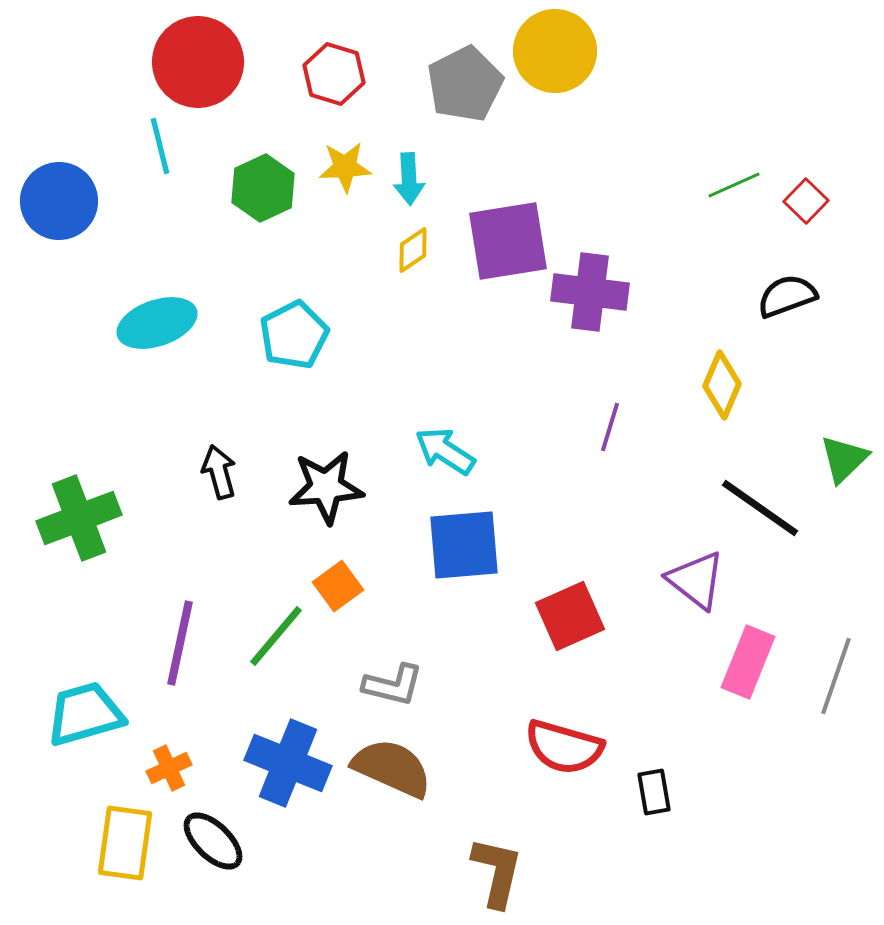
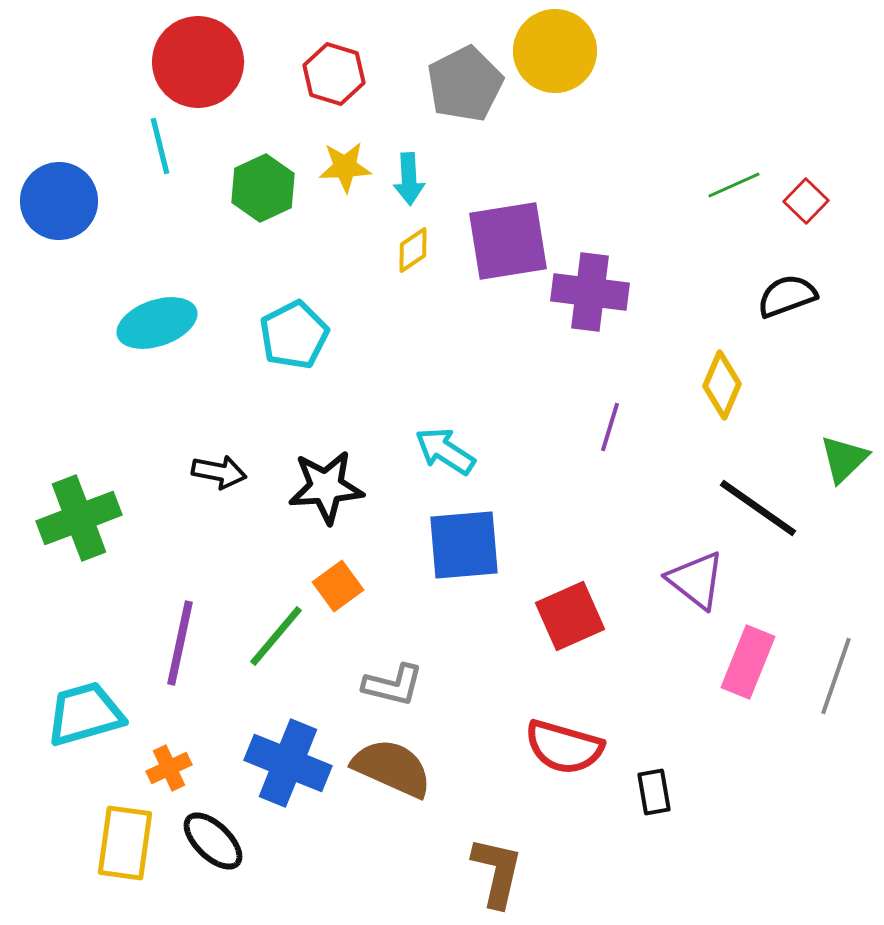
black arrow at (219, 472): rotated 116 degrees clockwise
black line at (760, 508): moved 2 px left
